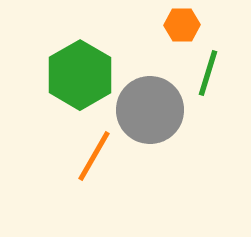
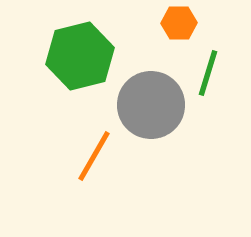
orange hexagon: moved 3 px left, 2 px up
green hexagon: moved 19 px up; rotated 16 degrees clockwise
gray circle: moved 1 px right, 5 px up
